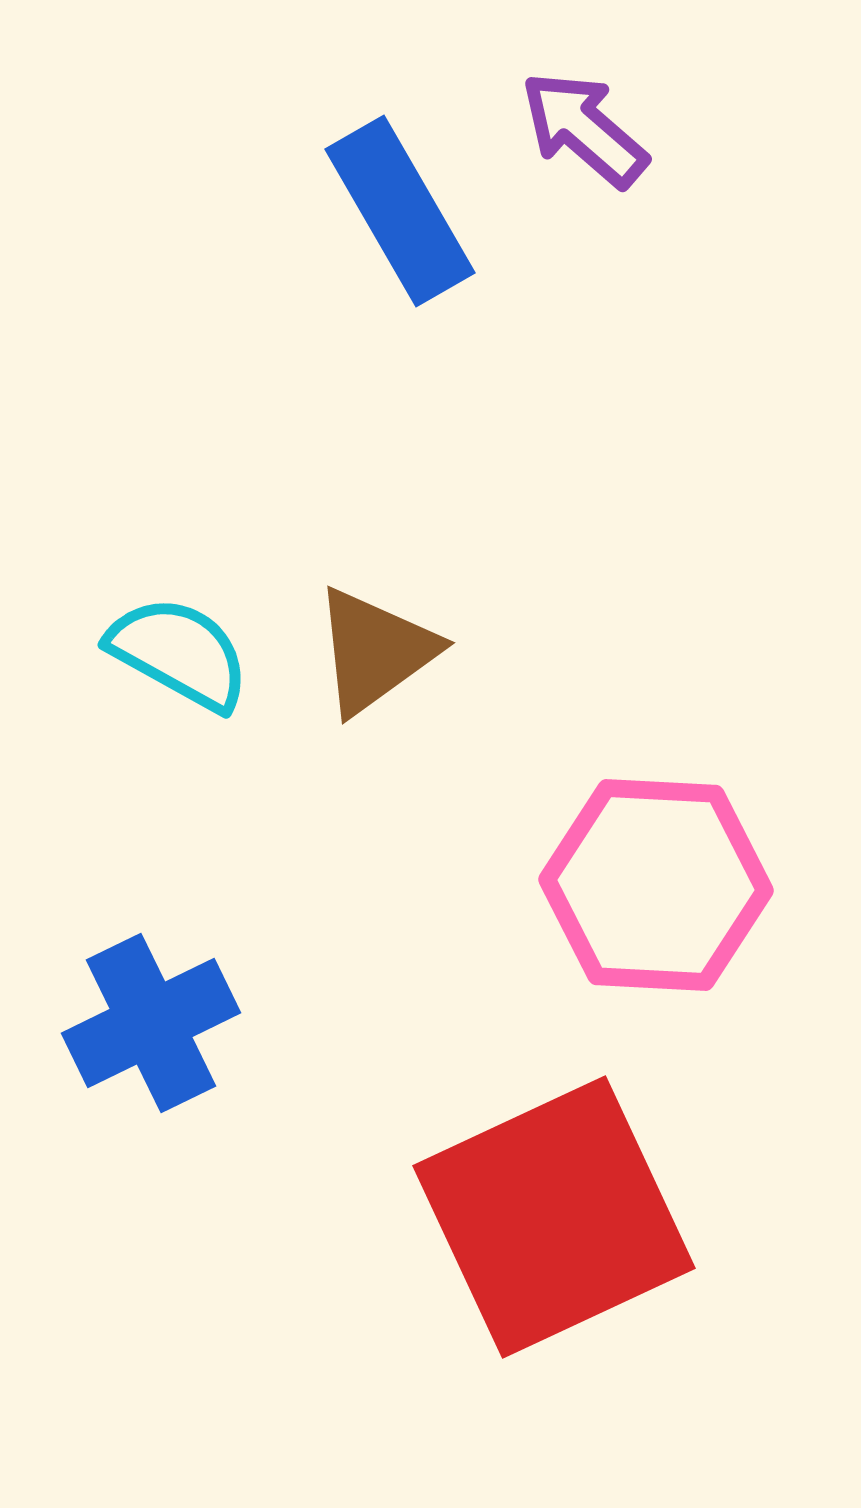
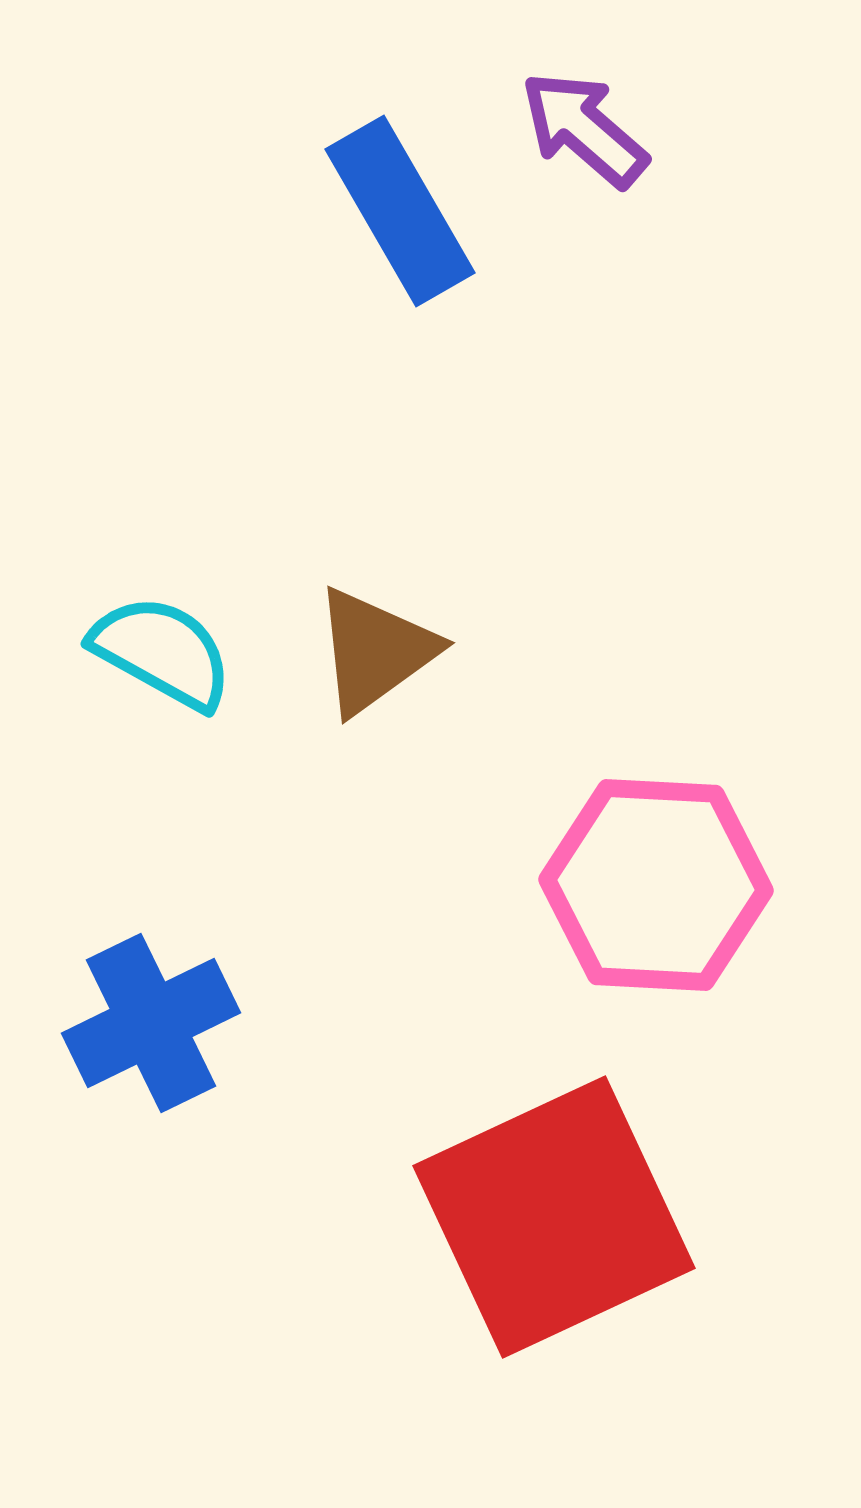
cyan semicircle: moved 17 px left, 1 px up
